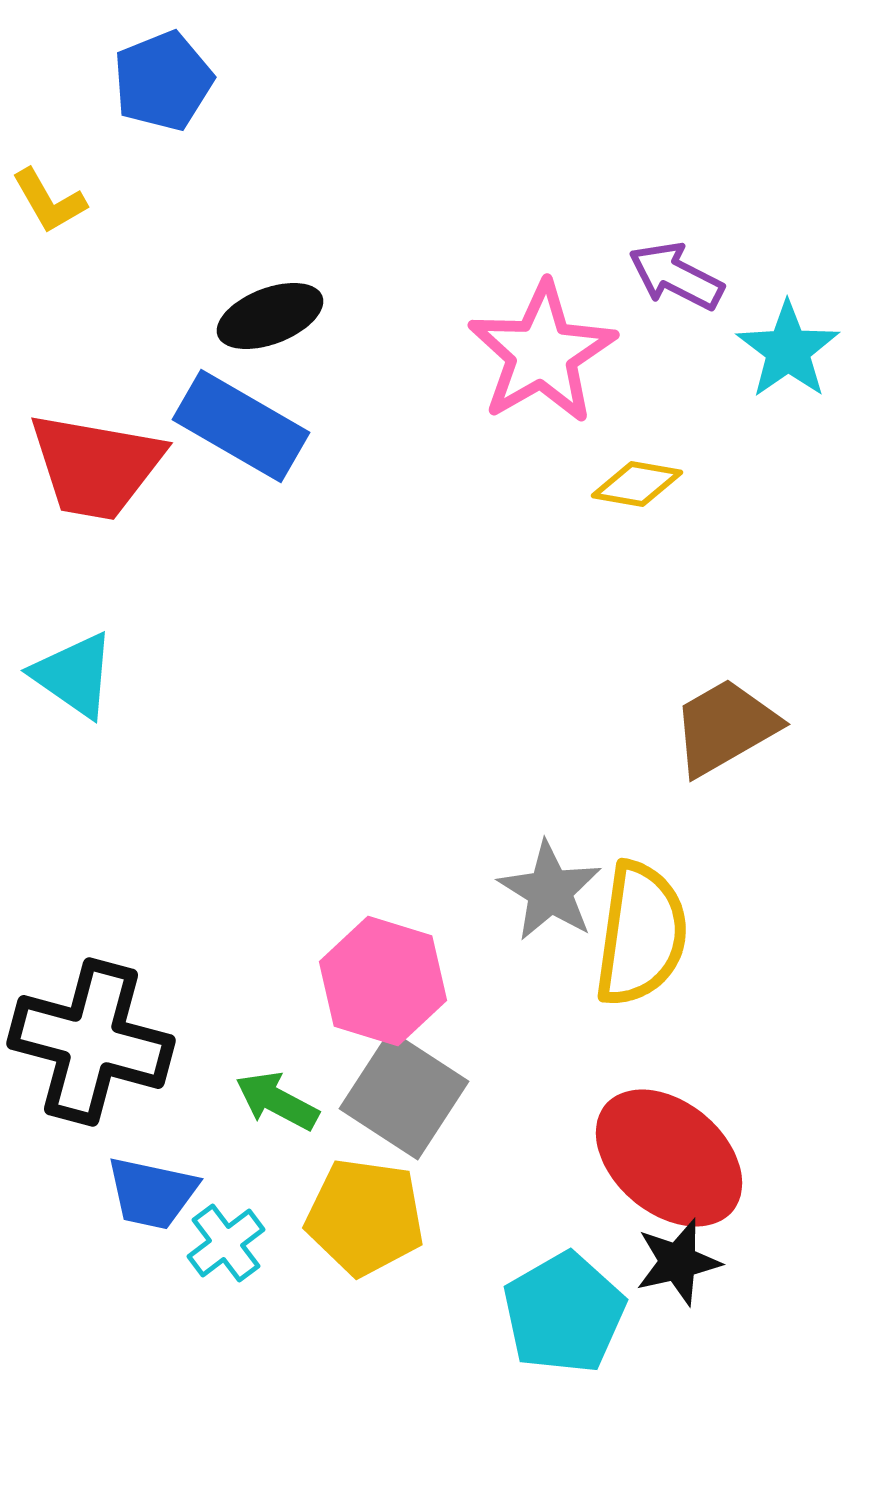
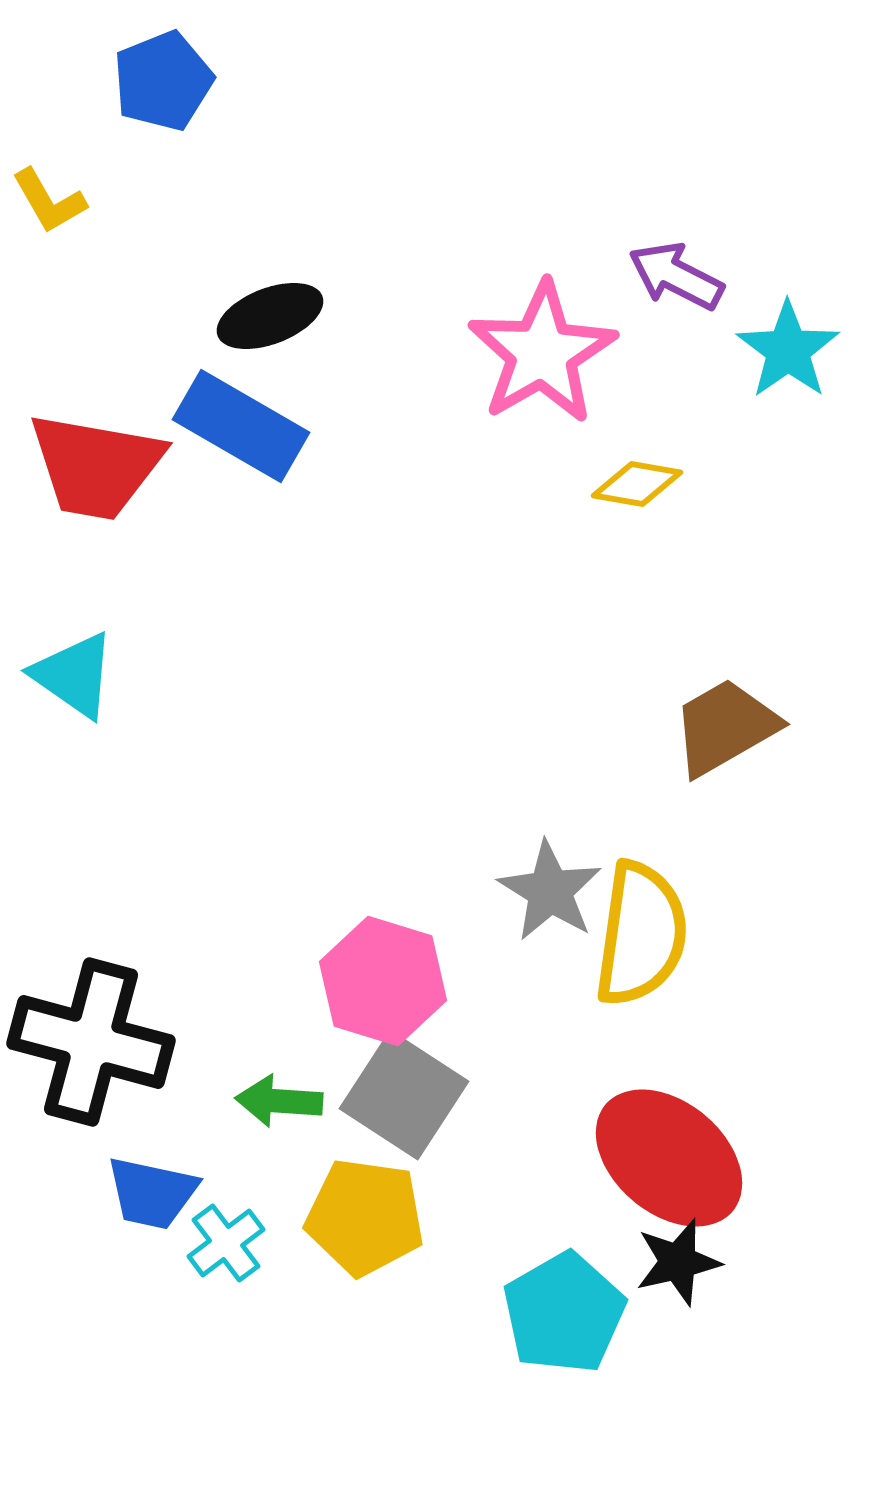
green arrow: moved 2 px right; rotated 24 degrees counterclockwise
